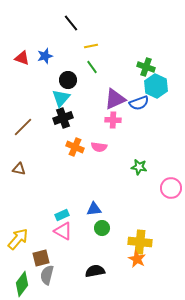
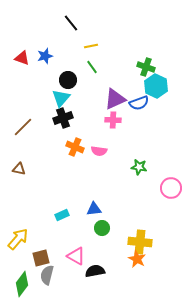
pink semicircle: moved 4 px down
pink triangle: moved 13 px right, 25 px down
